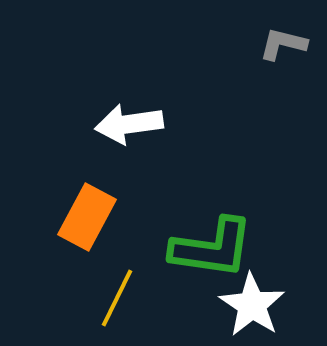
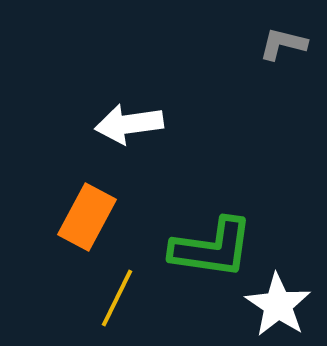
white star: moved 26 px right
